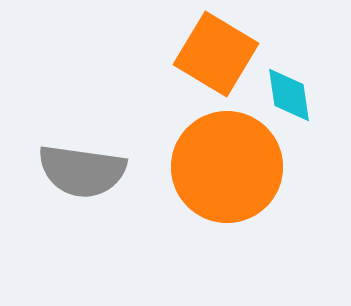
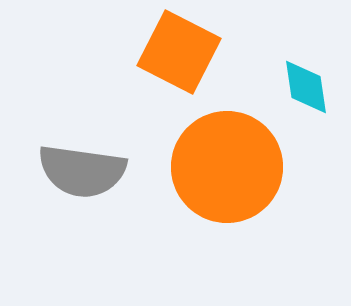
orange square: moved 37 px left, 2 px up; rotated 4 degrees counterclockwise
cyan diamond: moved 17 px right, 8 px up
